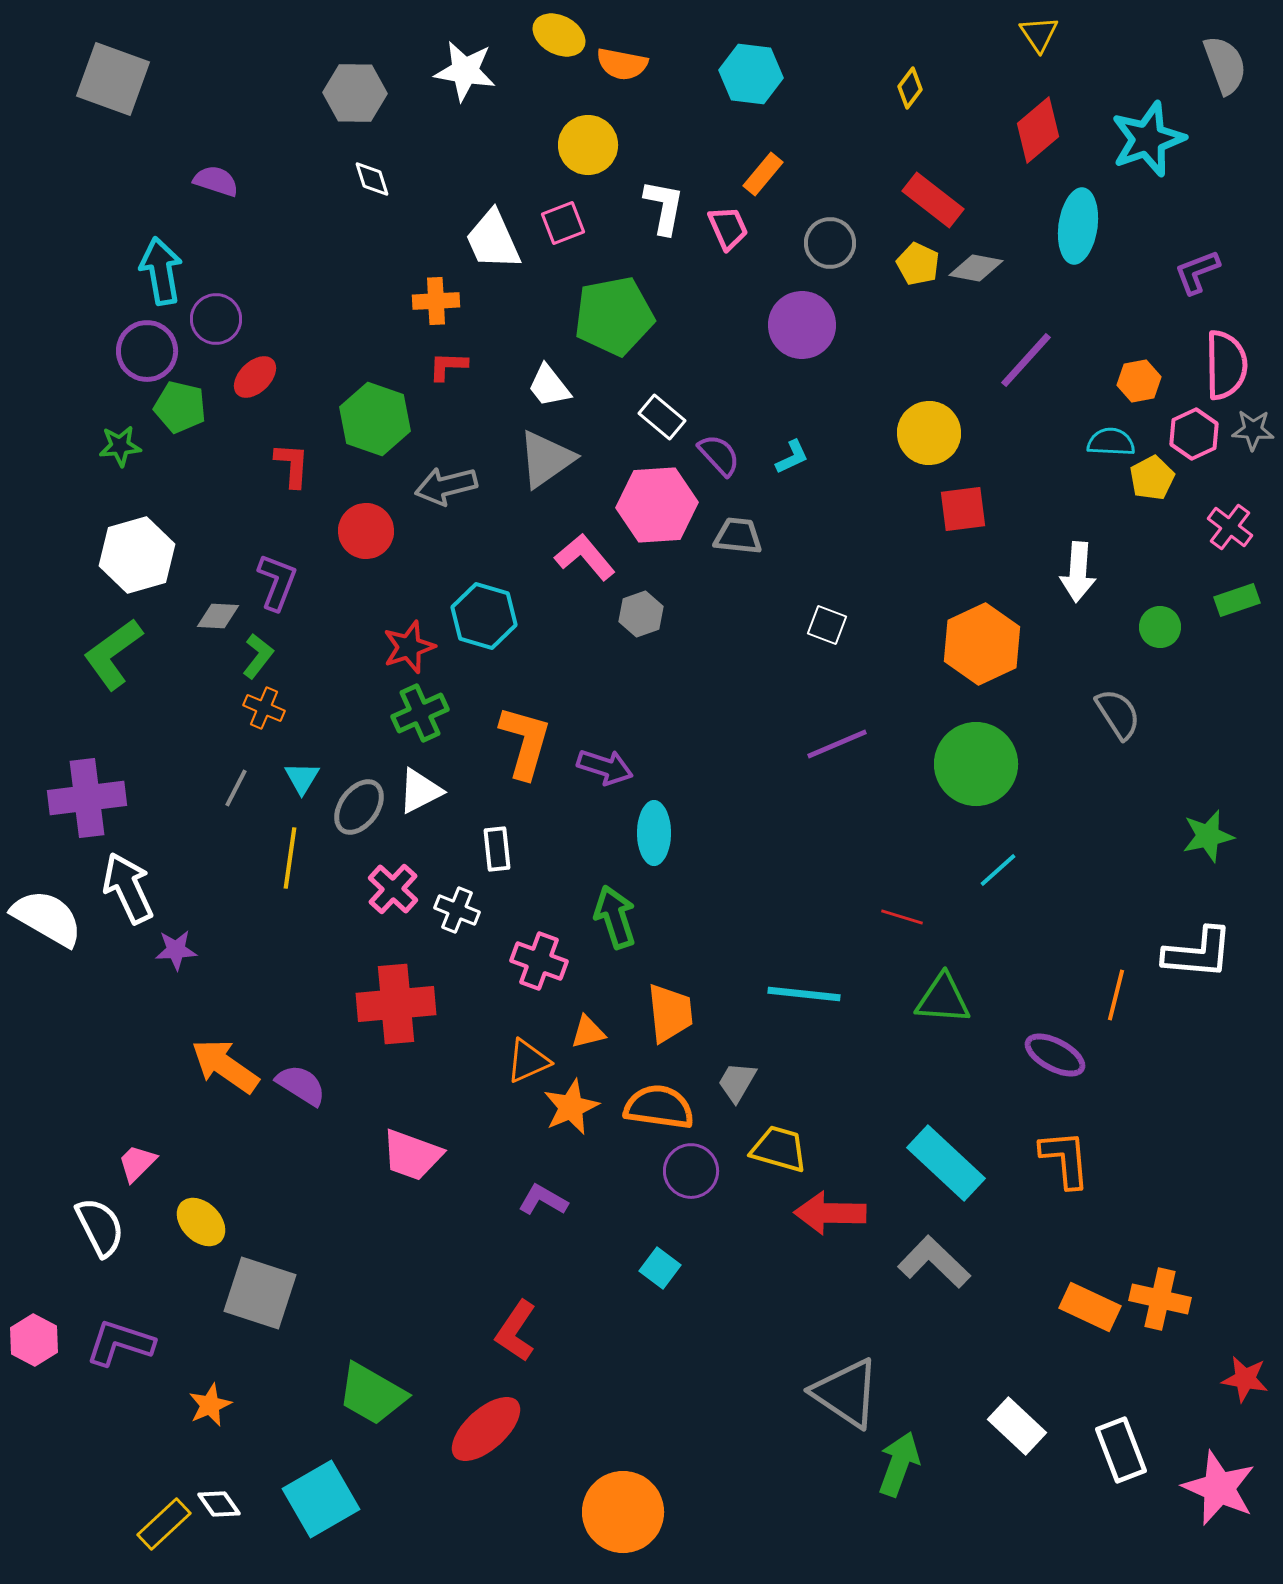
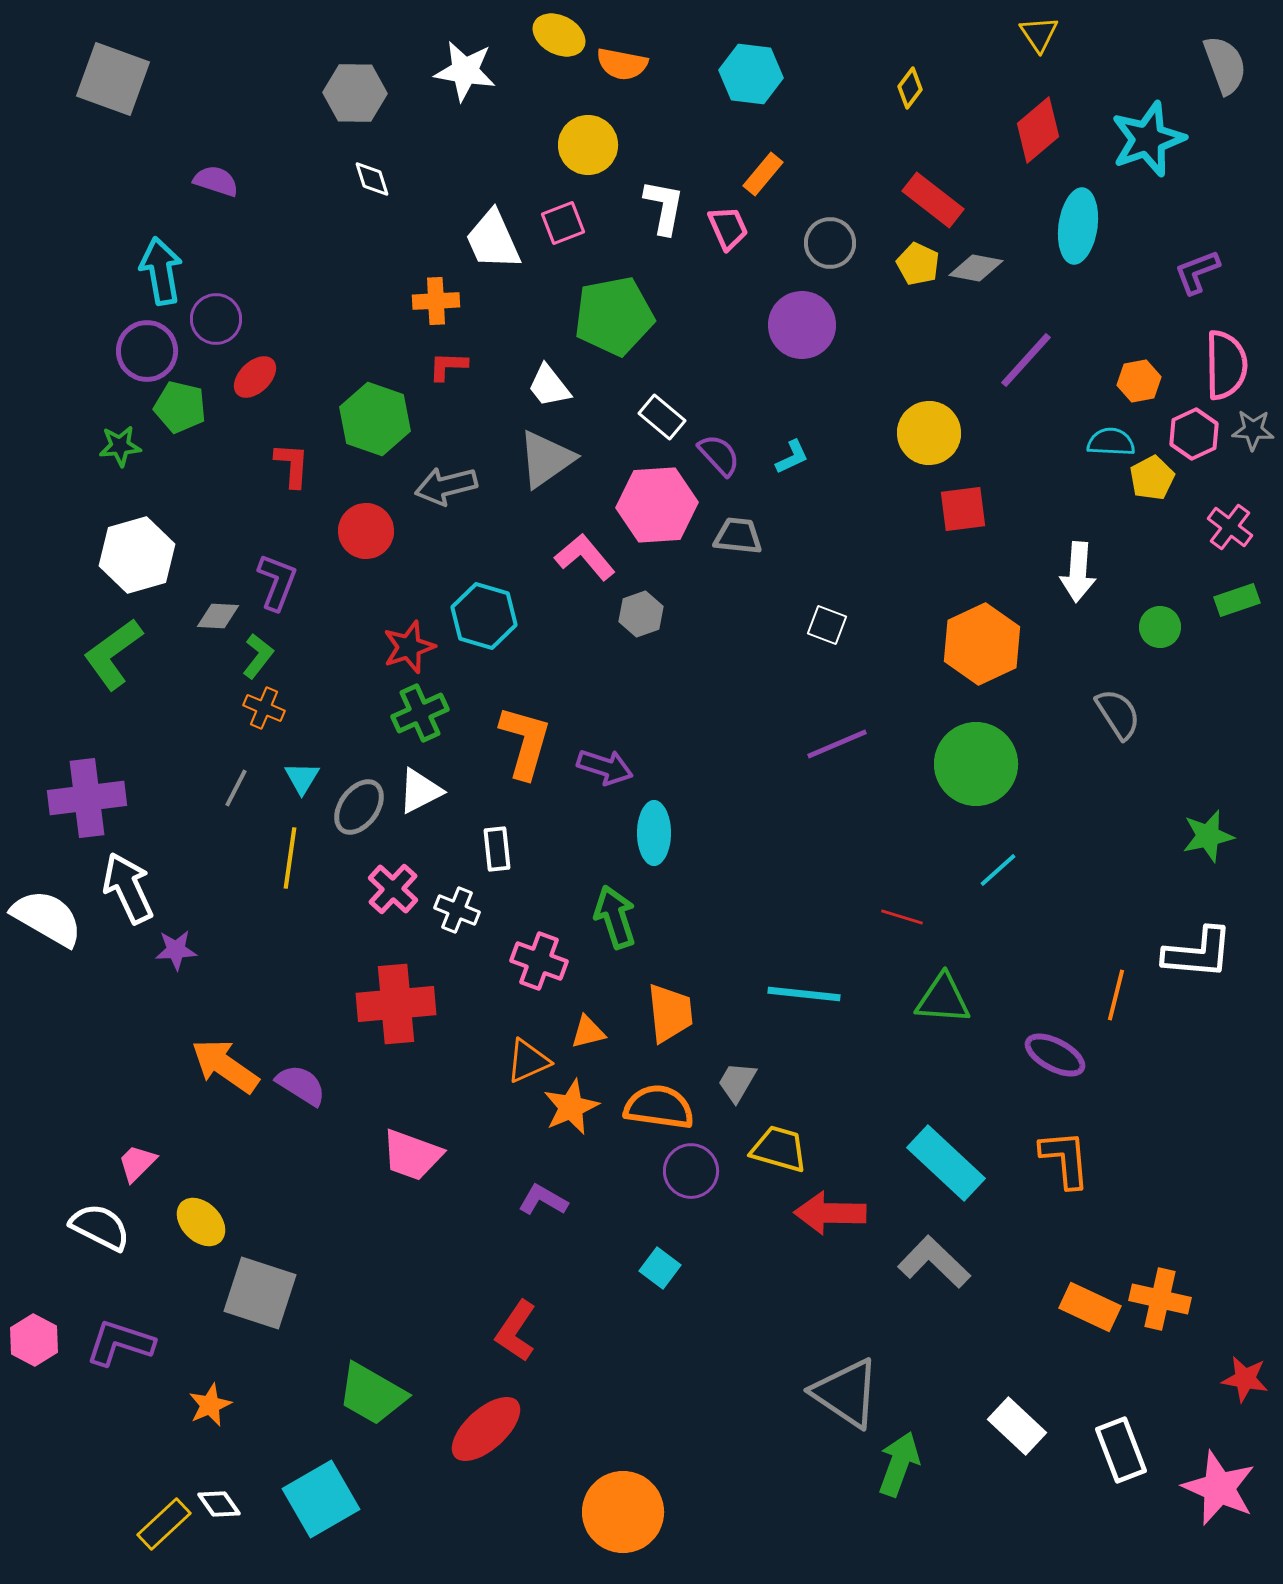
white semicircle at (100, 1227): rotated 36 degrees counterclockwise
